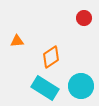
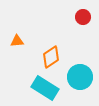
red circle: moved 1 px left, 1 px up
cyan circle: moved 1 px left, 9 px up
